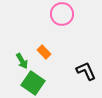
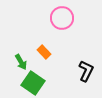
pink circle: moved 4 px down
green arrow: moved 1 px left, 1 px down
black L-shape: rotated 50 degrees clockwise
